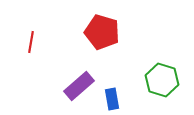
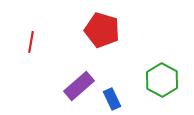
red pentagon: moved 2 px up
green hexagon: rotated 12 degrees clockwise
blue rectangle: rotated 15 degrees counterclockwise
